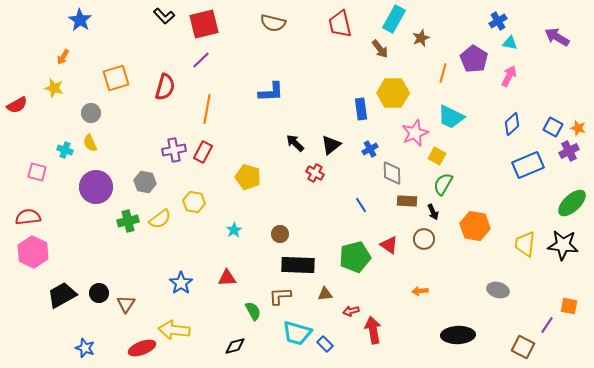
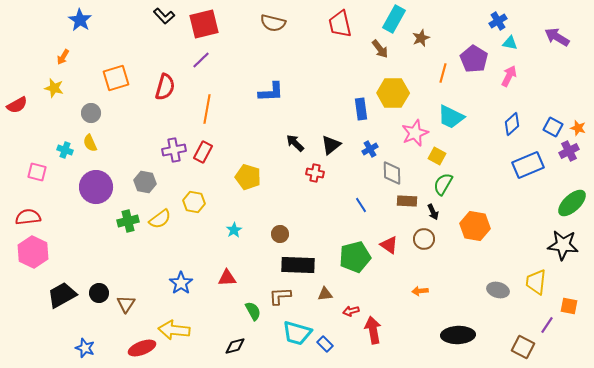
red cross at (315, 173): rotated 18 degrees counterclockwise
yellow trapezoid at (525, 244): moved 11 px right, 38 px down
